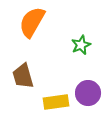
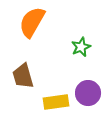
green star: moved 2 px down
